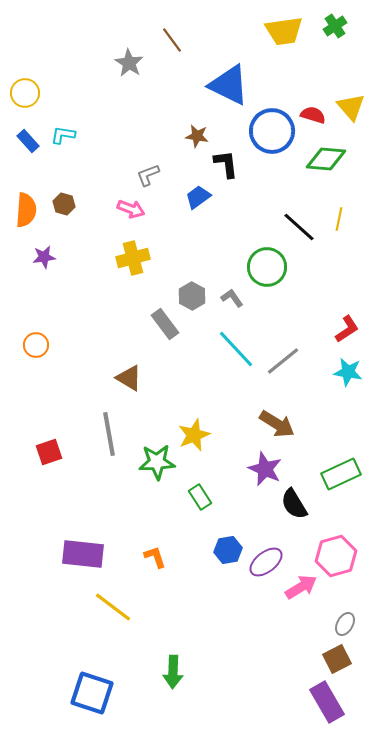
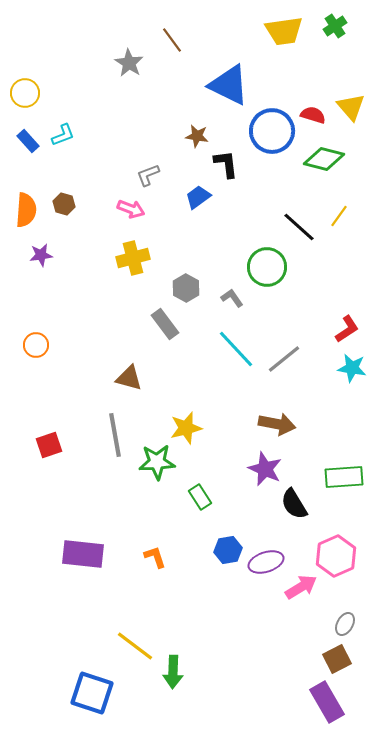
cyan L-shape at (63, 135): rotated 150 degrees clockwise
green diamond at (326, 159): moved 2 px left; rotated 9 degrees clockwise
yellow line at (339, 219): moved 3 px up; rotated 25 degrees clockwise
purple star at (44, 257): moved 3 px left, 2 px up
gray hexagon at (192, 296): moved 6 px left, 8 px up
gray line at (283, 361): moved 1 px right, 2 px up
cyan star at (348, 372): moved 4 px right, 4 px up
brown triangle at (129, 378): rotated 16 degrees counterclockwise
brown arrow at (277, 424): rotated 21 degrees counterclockwise
gray line at (109, 434): moved 6 px right, 1 px down
yellow star at (194, 435): moved 8 px left, 7 px up; rotated 8 degrees clockwise
red square at (49, 452): moved 7 px up
green rectangle at (341, 474): moved 3 px right, 3 px down; rotated 21 degrees clockwise
pink hexagon at (336, 556): rotated 9 degrees counterclockwise
purple ellipse at (266, 562): rotated 20 degrees clockwise
yellow line at (113, 607): moved 22 px right, 39 px down
